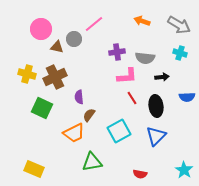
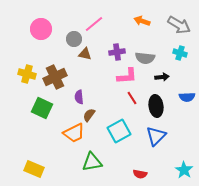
brown triangle: moved 28 px right, 7 px down
